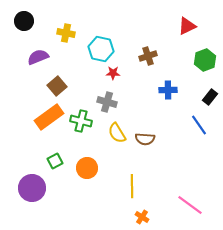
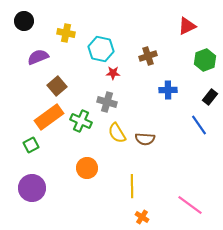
green cross: rotated 10 degrees clockwise
green square: moved 24 px left, 16 px up
